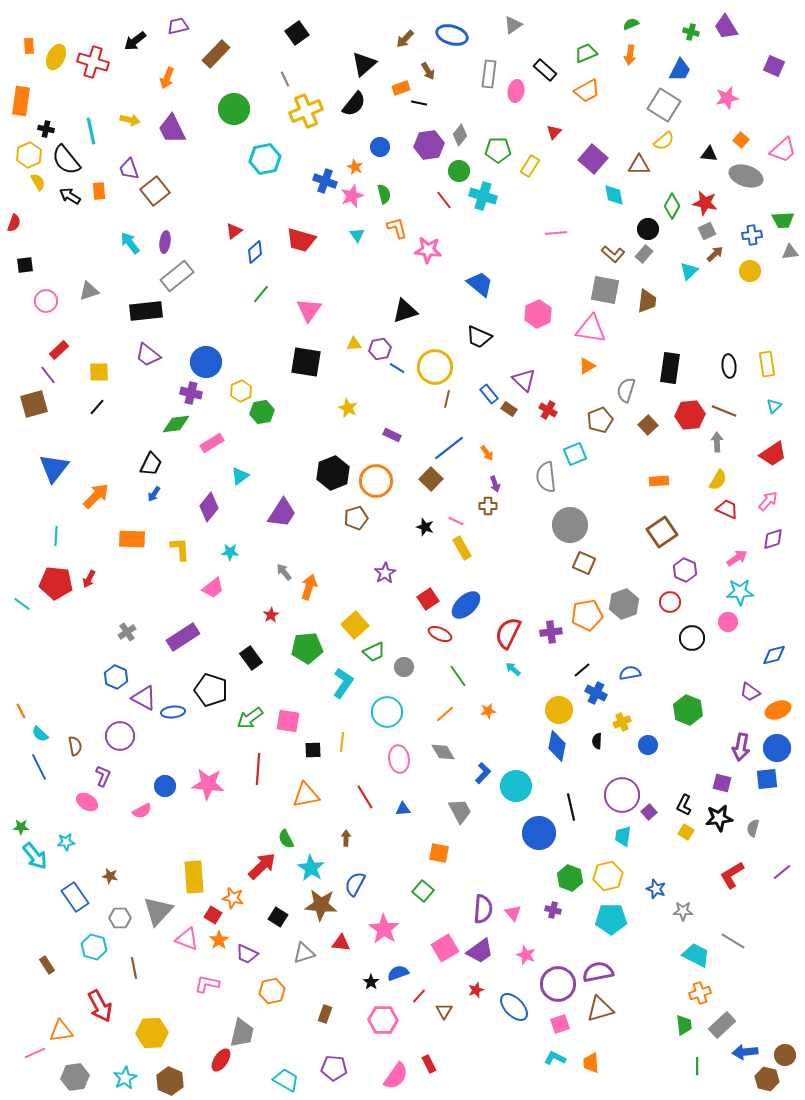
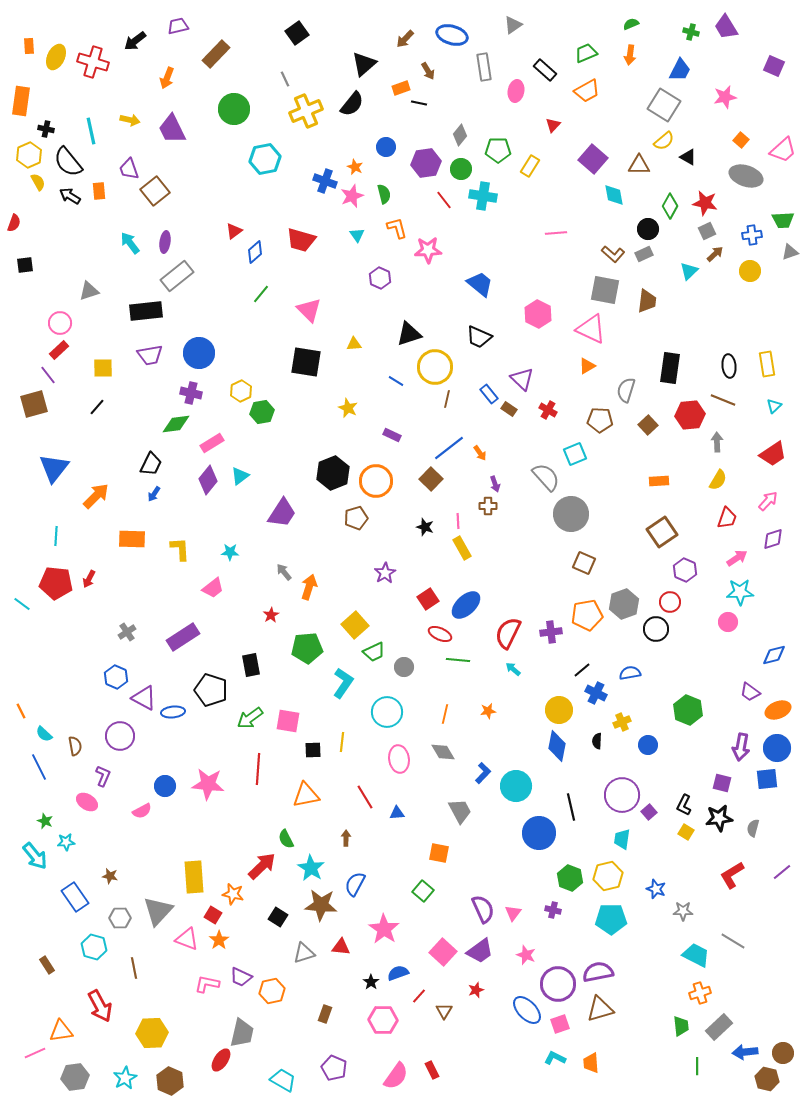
gray rectangle at (489, 74): moved 5 px left, 7 px up; rotated 16 degrees counterclockwise
pink star at (727, 98): moved 2 px left, 1 px up
black semicircle at (354, 104): moved 2 px left
red triangle at (554, 132): moved 1 px left, 7 px up
purple hexagon at (429, 145): moved 3 px left, 18 px down
blue circle at (380, 147): moved 6 px right
black triangle at (709, 154): moved 21 px left, 3 px down; rotated 24 degrees clockwise
black semicircle at (66, 160): moved 2 px right, 2 px down
green circle at (459, 171): moved 2 px right, 2 px up
cyan cross at (483, 196): rotated 8 degrees counterclockwise
green diamond at (672, 206): moved 2 px left
pink star at (428, 250): rotated 8 degrees counterclockwise
gray triangle at (790, 252): rotated 12 degrees counterclockwise
gray rectangle at (644, 254): rotated 24 degrees clockwise
pink circle at (46, 301): moved 14 px right, 22 px down
pink triangle at (309, 310): rotated 20 degrees counterclockwise
black triangle at (405, 311): moved 4 px right, 23 px down
pink hexagon at (538, 314): rotated 8 degrees counterclockwise
pink triangle at (591, 329): rotated 16 degrees clockwise
purple hexagon at (380, 349): moved 71 px up; rotated 25 degrees counterclockwise
purple trapezoid at (148, 355): moved 2 px right; rotated 48 degrees counterclockwise
blue circle at (206, 362): moved 7 px left, 9 px up
blue line at (397, 368): moved 1 px left, 13 px down
yellow square at (99, 372): moved 4 px right, 4 px up
purple triangle at (524, 380): moved 2 px left, 1 px up
brown line at (724, 411): moved 1 px left, 11 px up
brown pentagon at (600, 420): rotated 25 degrees clockwise
orange arrow at (487, 453): moved 7 px left
gray semicircle at (546, 477): rotated 144 degrees clockwise
purple diamond at (209, 507): moved 1 px left, 27 px up
red trapezoid at (727, 509): moved 9 px down; rotated 85 degrees clockwise
pink line at (456, 521): moved 2 px right; rotated 63 degrees clockwise
gray circle at (570, 525): moved 1 px right, 11 px up
black circle at (692, 638): moved 36 px left, 9 px up
black rectangle at (251, 658): moved 7 px down; rotated 25 degrees clockwise
green line at (458, 676): moved 16 px up; rotated 50 degrees counterclockwise
orange line at (445, 714): rotated 36 degrees counterclockwise
cyan semicircle at (40, 734): moved 4 px right
blue triangle at (403, 809): moved 6 px left, 4 px down
green star at (21, 827): moved 24 px right, 6 px up; rotated 21 degrees clockwise
cyan trapezoid at (623, 836): moved 1 px left, 3 px down
orange star at (233, 898): moved 4 px up
purple semicircle at (483, 909): rotated 28 degrees counterclockwise
pink triangle at (513, 913): rotated 18 degrees clockwise
red triangle at (341, 943): moved 4 px down
pink square at (445, 948): moved 2 px left, 4 px down; rotated 16 degrees counterclockwise
purple trapezoid at (247, 954): moved 6 px left, 23 px down
blue ellipse at (514, 1007): moved 13 px right, 3 px down
green trapezoid at (684, 1025): moved 3 px left, 1 px down
gray rectangle at (722, 1025): moved 3 px left, 2 px down
brown circle at (785, 1055): moved 2 px left, 2 px up
red rectangle at (429, 1064): moved 3 px right, 6 px down
purple pentagon at (334, 1068): rotated 20 degrees clockwise
cyan trapezoid at (286, 1080): moved 3 px left
